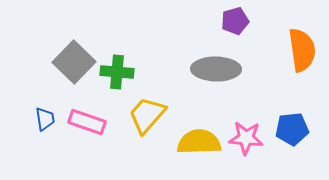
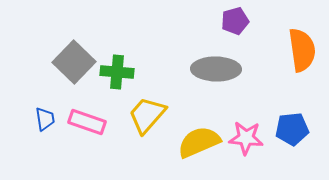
yellow semicircle: rotated 21 degrees counterclockwise
